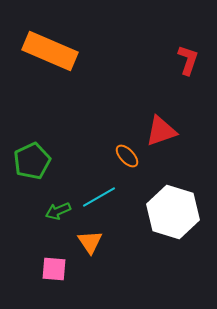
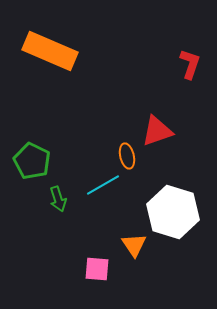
red L-shape: moved 2 px right, 4 px down
red triangle: moved 4 px left
orange ellipse: rotated 30 degrees clockwise
green pentagon: rotated 21 degrees counterclockwise
cyan line: moved 4 px right, 12 px up
green arrow: moved 12 px up; rotated 85 degrees counterclockwise
orange triangle: moved 44 px right, 3 px down
pink square: moved 43 px right
